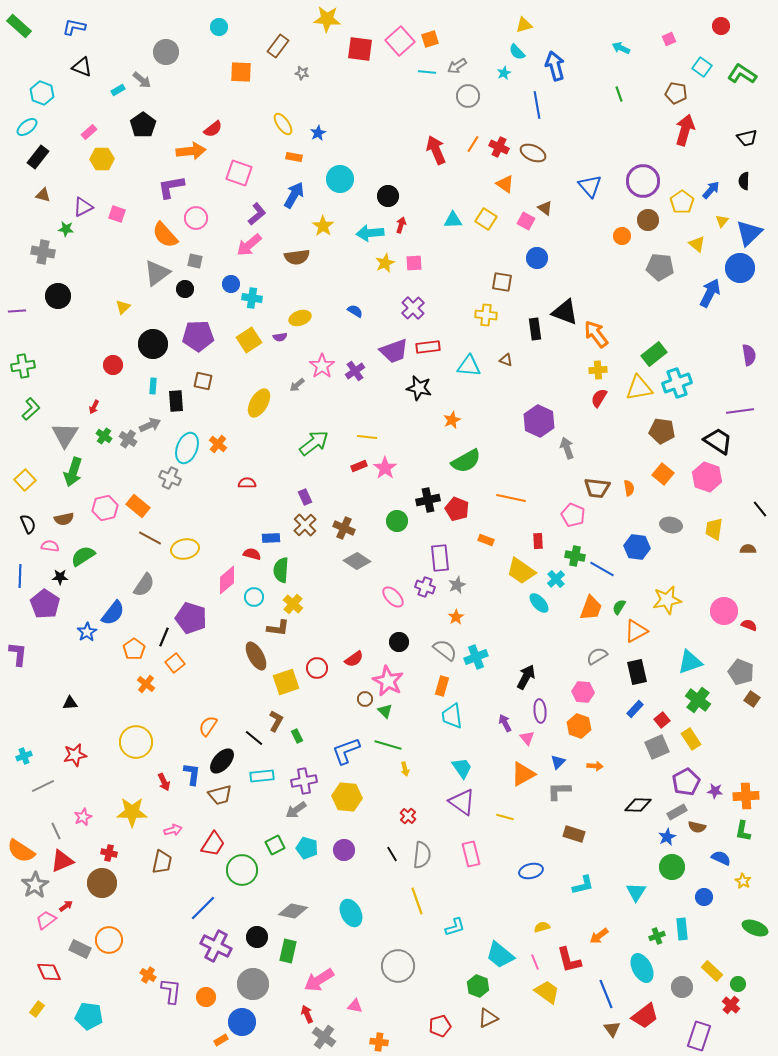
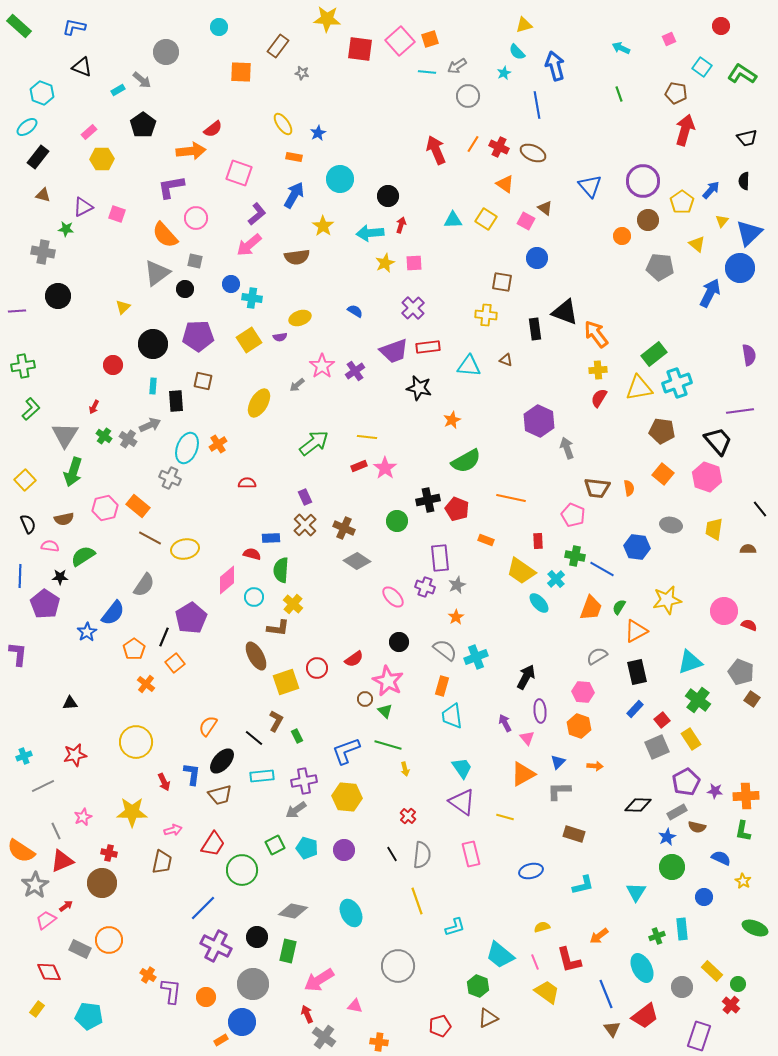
black trapezoid at (718, 441): rotated 16 degrees clockwise
orange cross at (218, 444): rotated 18 degrees clockwise
purple pentagon at (191, 618): rotated 24 degrees clockwise
